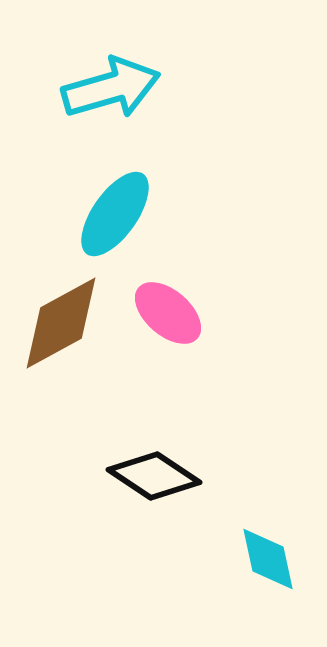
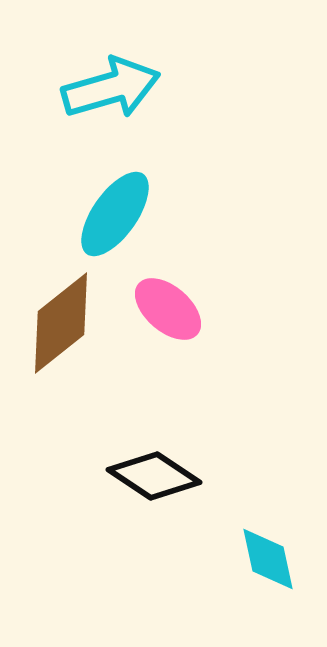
pink ellipse: moved 4 px up
brown diamond: rotated 10 degrees counterclockwise
